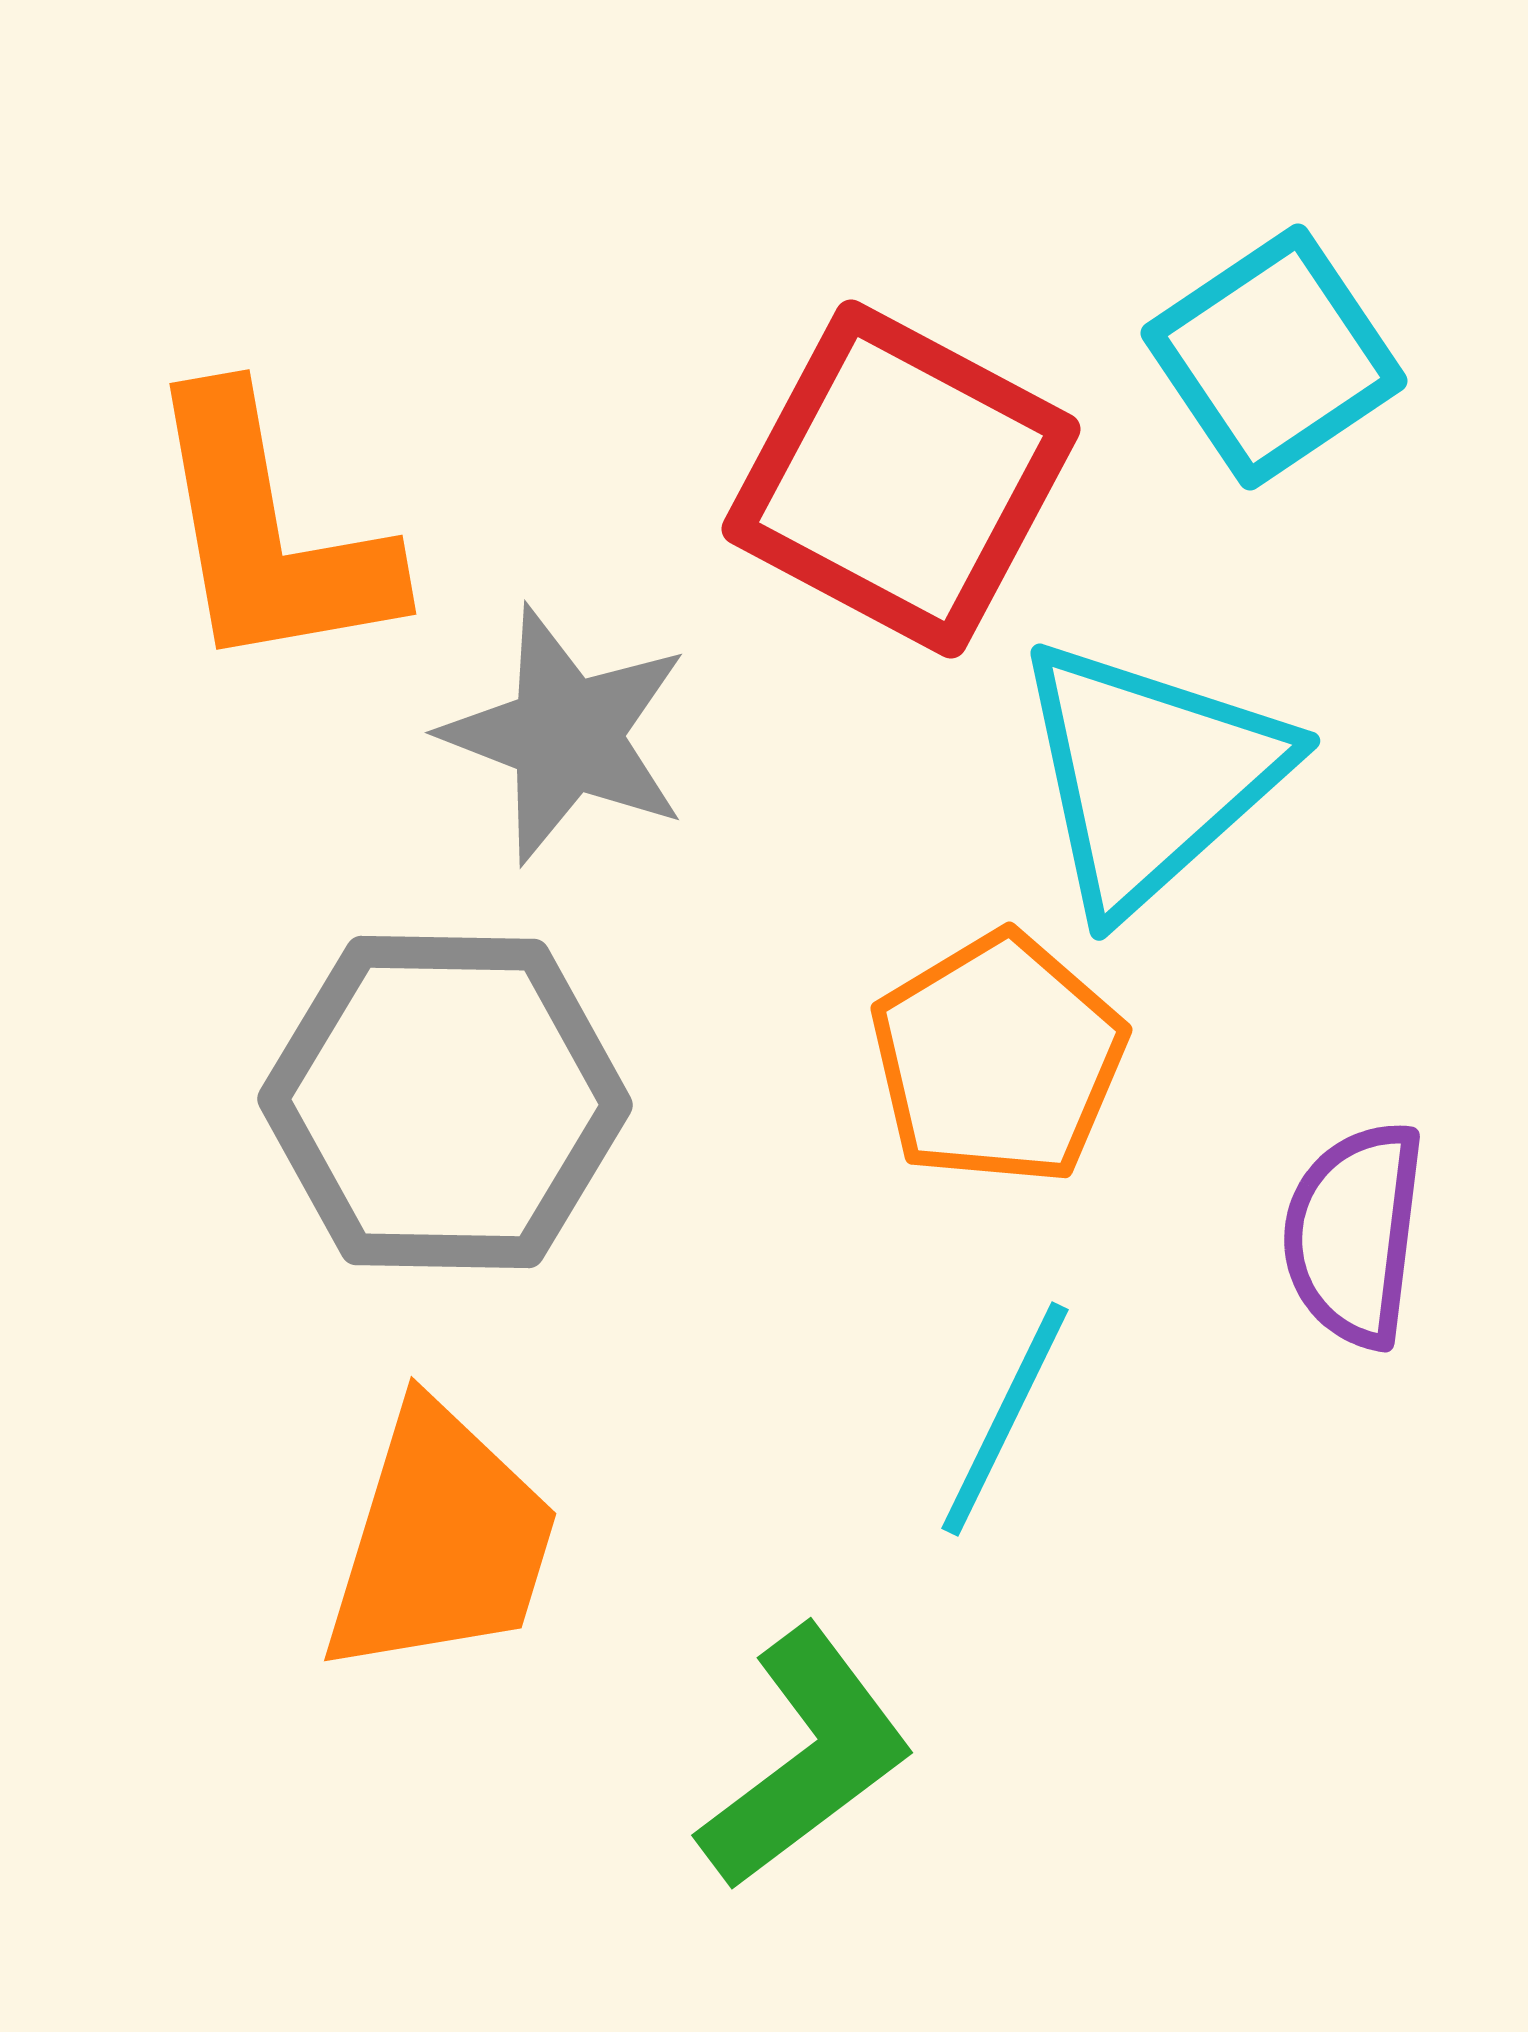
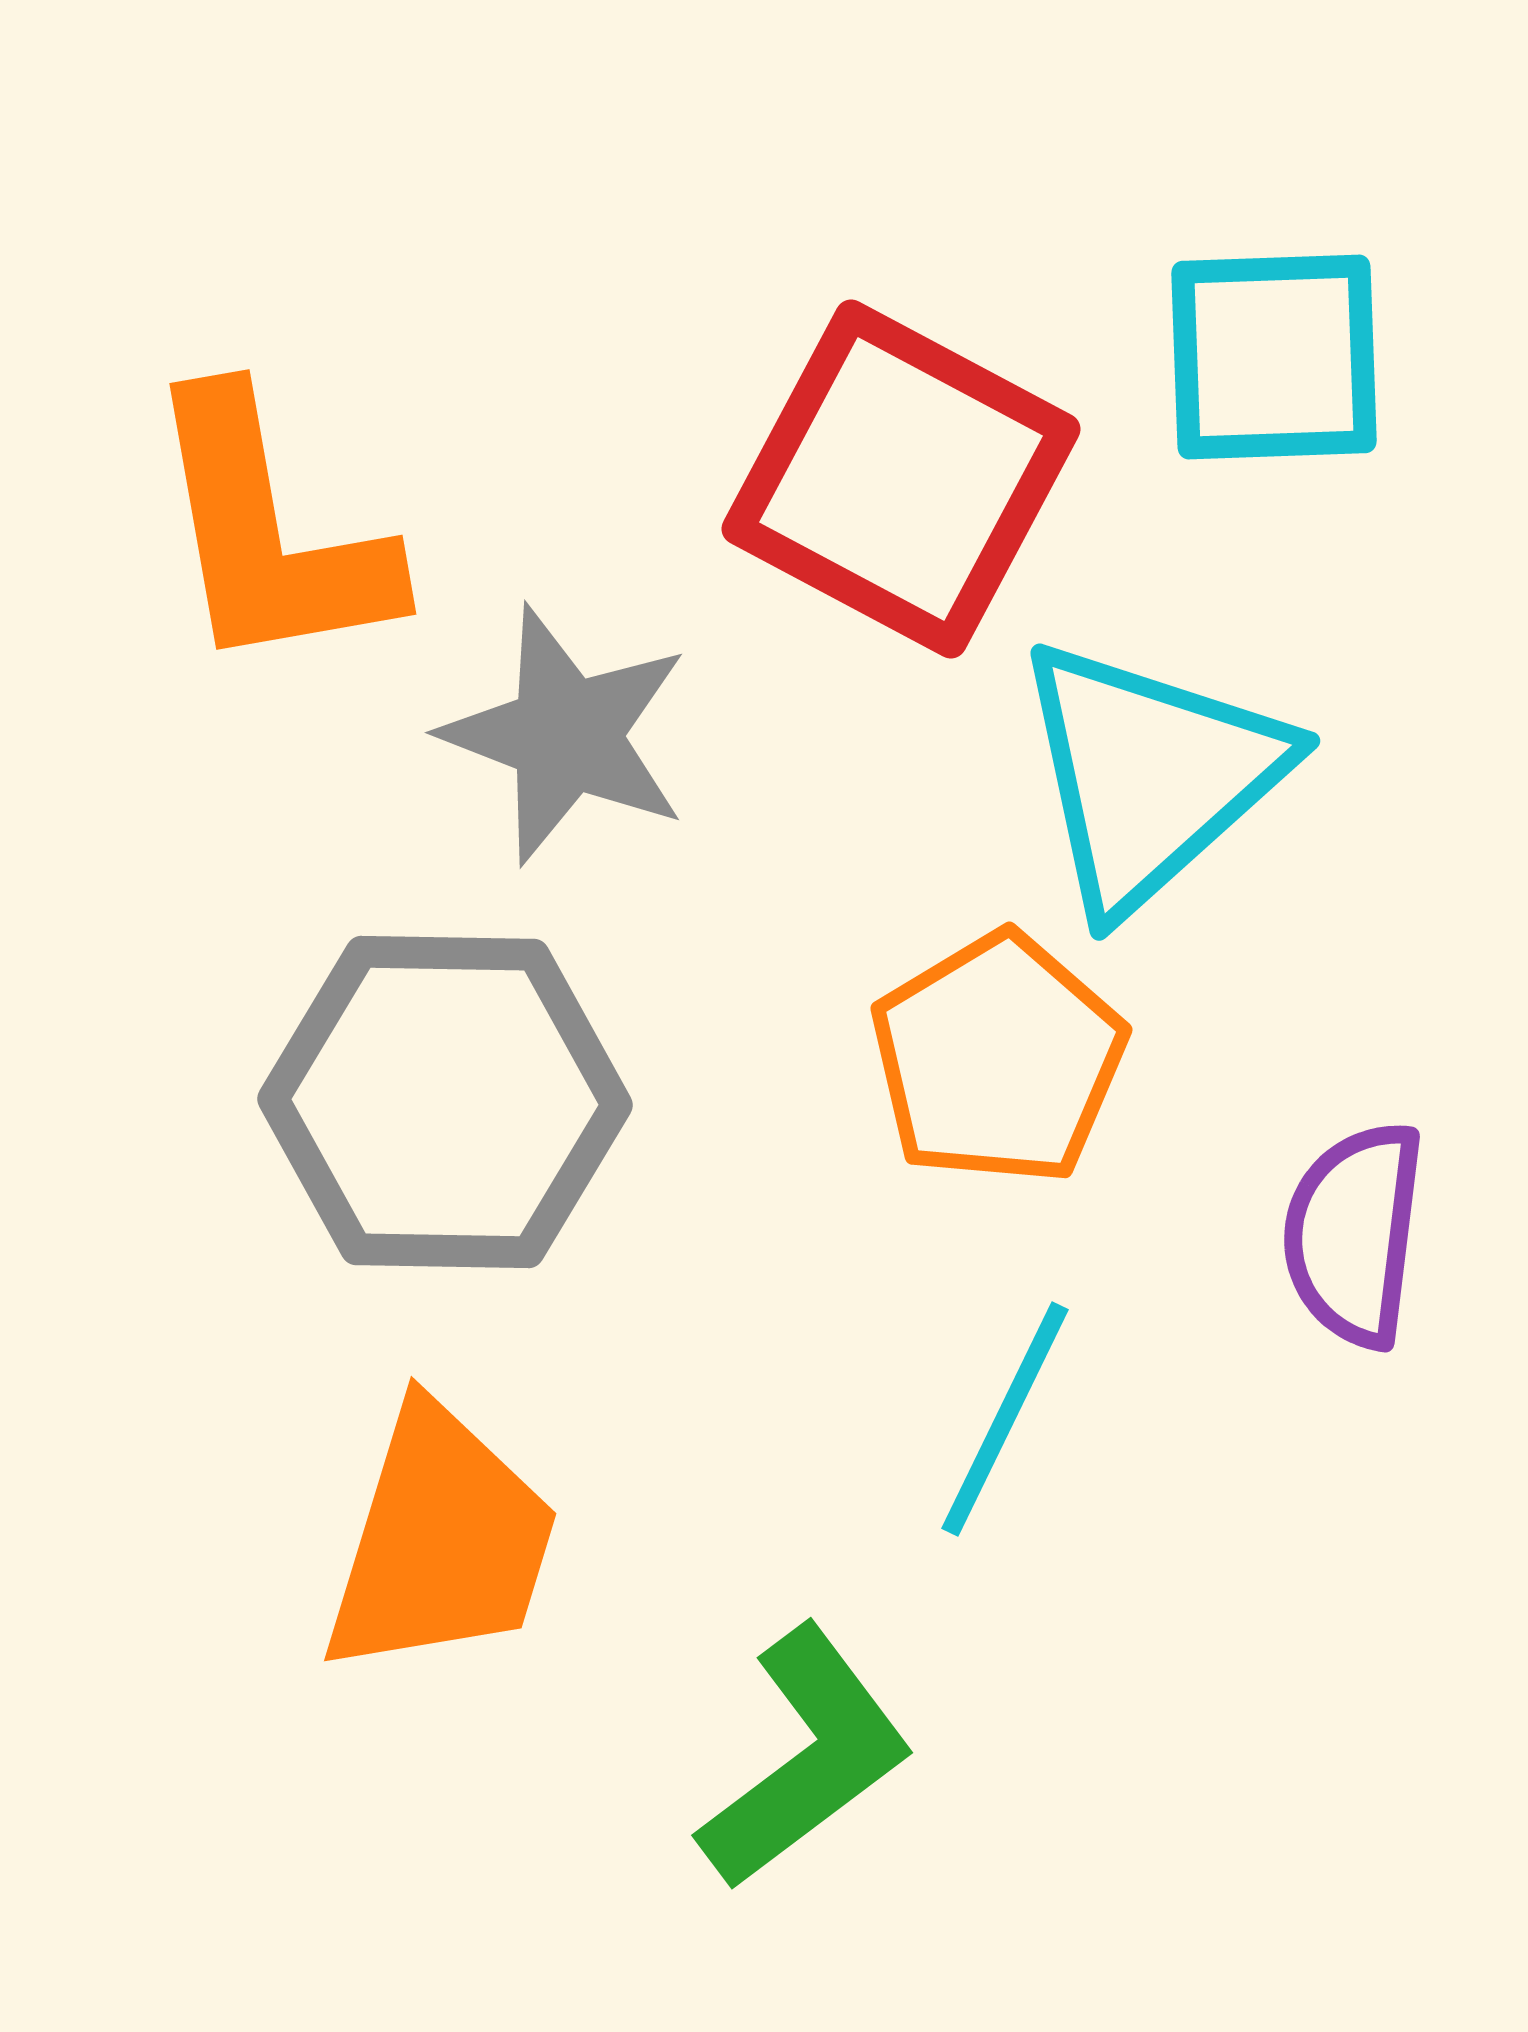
cyan square: rotated 32 degrees clockwise
